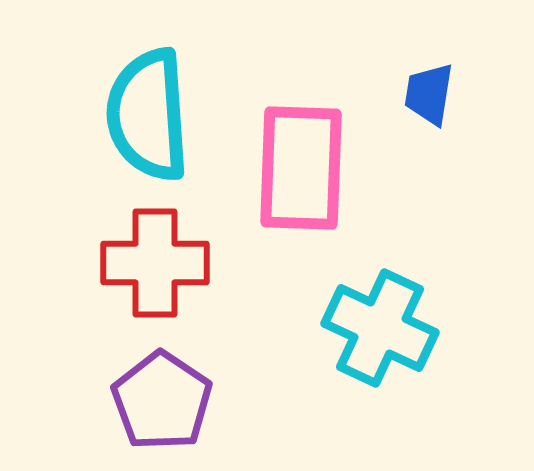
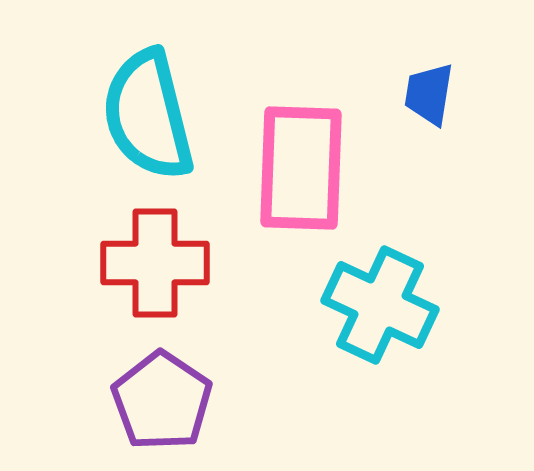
cyan semicircle: rotated 10 degrees counterclockwise
cyan cross: moved 23 px up
